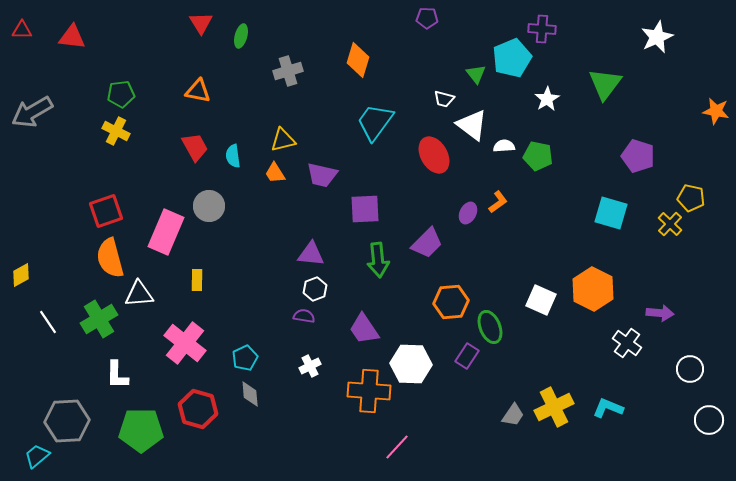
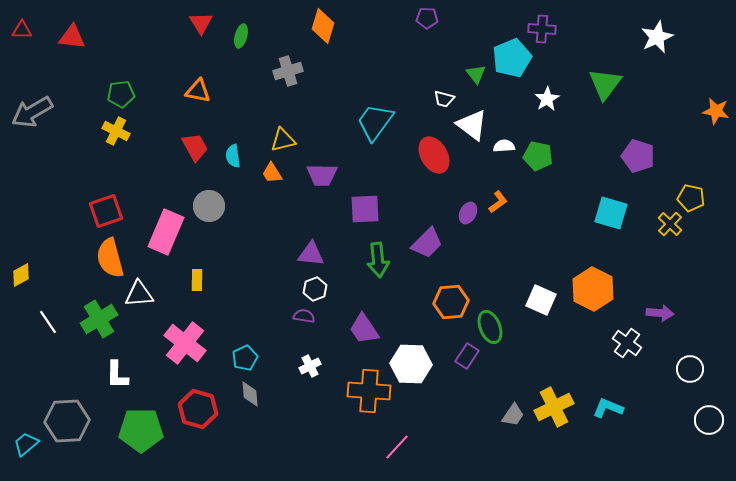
orange diamond at (358, 60): moved 35 px left, 34 px up
orange trapezoid at (275, 173): moved 3 px left
purple trapezoid at (322, 175): rotated 12 degrees counterclockwise
cyan trapezoid at (37, 456): moved 11 px left, 12 px up
